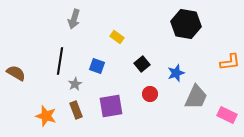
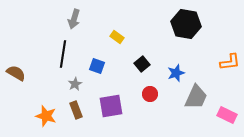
black line: moved 3 px right, 7 px up
